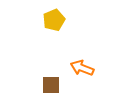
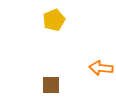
orange arrow: moved 19 px right; rotated 15 degrees counterclockwise
